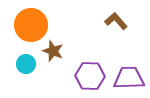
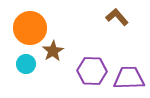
brown L-shape: moved 1 px right, 4 px up
orange circle: moved 1 px left, 3 px down
brown star: rotated 20 degrees clockwise
purple hexagon: moved 2 px right, 5 px up
